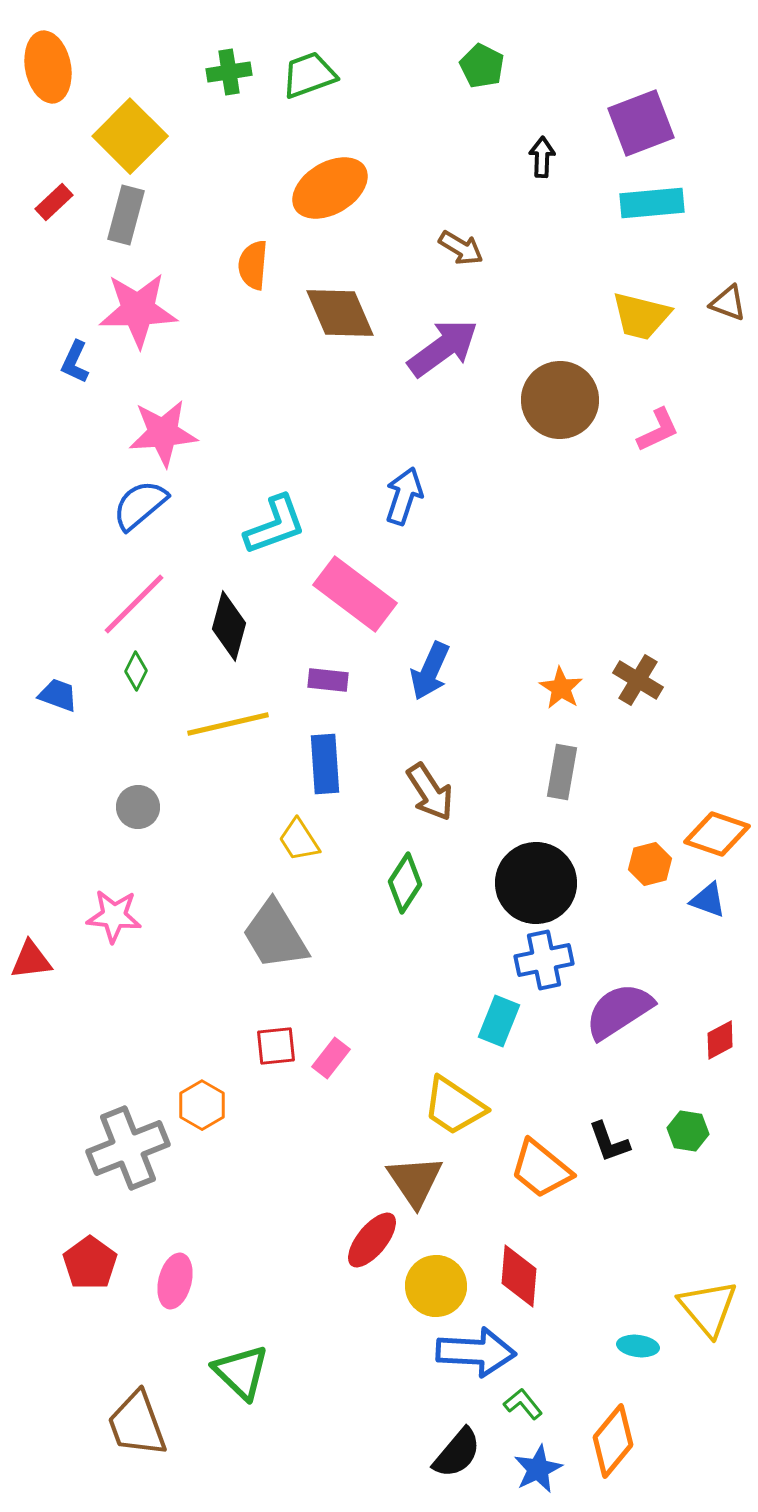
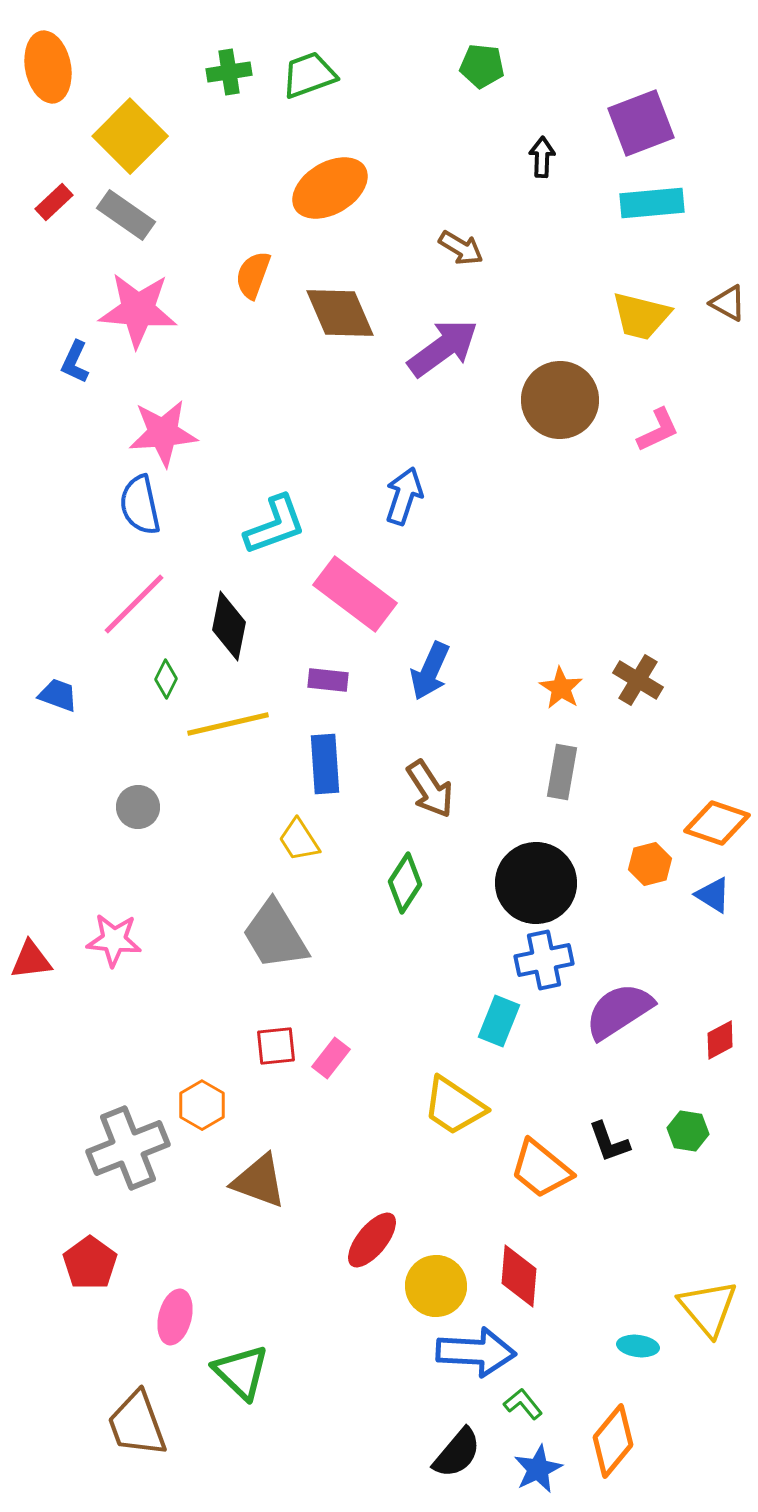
green pentagon at (482, 66): rotated 21 degrees counterclockwise
gray rectangle at (126, 215): rotated 70 degrees counterclockwise
orange semicircle at (253, 265): moved 10 px down; rotated 15 degrees clockwise
brown triangle at (728, 303): rotated 9 degrees clockwise
pink star at (138, 310): rotated 6 degrees clockwise
blue semicircle at (140, 505): rotated 62 degrees counterclockwise
black diamond at (229, 626): rotated 4 degrees counterclockwise
green diamond at (136, 671): moved 30 px right, 8 px down
brown arrow at (430, 792): moved 3 px up
orange diamond at (717, 834): moved 11 px up
blue triangle at (708, 900): moved 5 px right, 5 px up; rotated 12 degrees clockwise
pink star at (114, 916): moved 24 px down
brown triangle at (415, 1181): moved 156 px left; rotated 36 degrees counterclockwise
pink ellipse at (175, 1281): moved 36 px down
